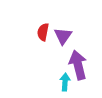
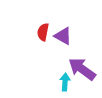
purple triangle: rotated 36 degrees counterclockwise
purple arrow: moved 4 px right, 4 px down; rotated 40 degrees counterclockwise
